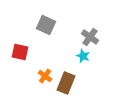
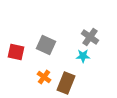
gray square: moved 20 px down
red square: moved 4 px left
cyan star: rotated 24 degrees counterclockwise
orange cross: moved 1 px left, 1 px down
